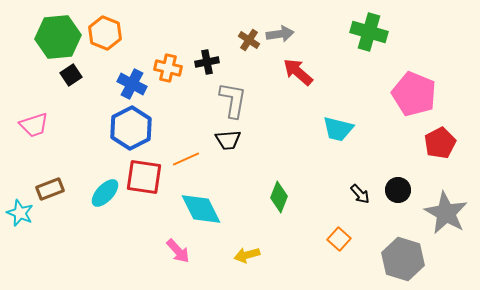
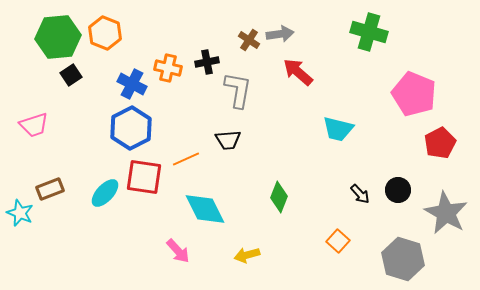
gray L-shape: moved 5 px right, 10 px up
cyan diamond: moved 4 px right
orange square: moved 1 px left, 2 px down
